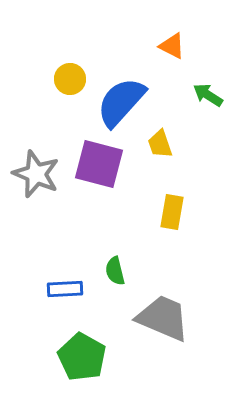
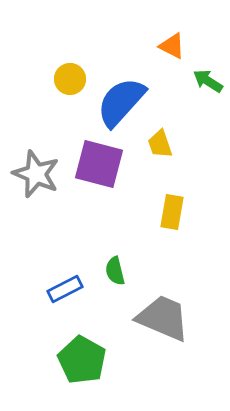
green arrow: moved 14 px up
blue rectangle: rotated 24 degrees counterclockwise
green pentagon: moved 3 px down
